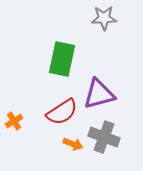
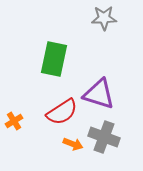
green rectangle: moved 8 px left
purple triangle: rotated 32 degrees clockwise
